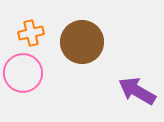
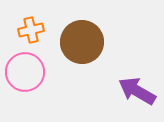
orange cross: moved 3 px up
pink circle: moved 2 px right, 1 px up
